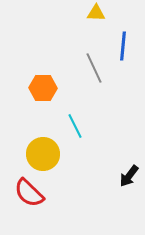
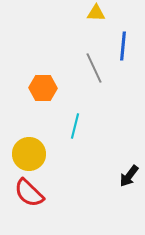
cyan line: rotated 40 degrees clockwise
yellow circle: moved 14 px left
